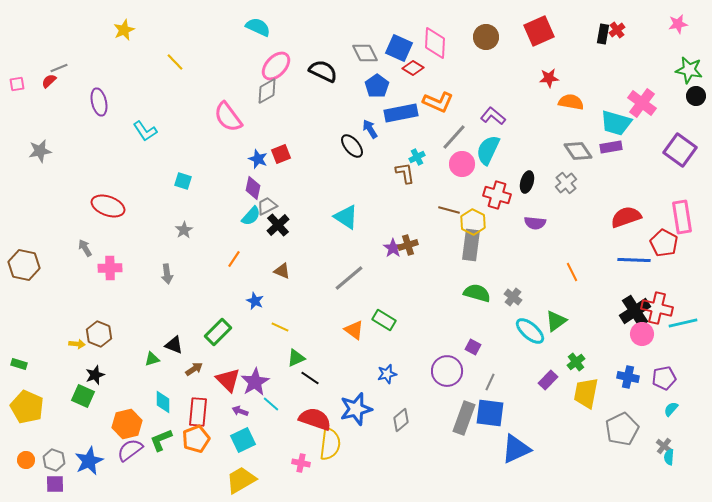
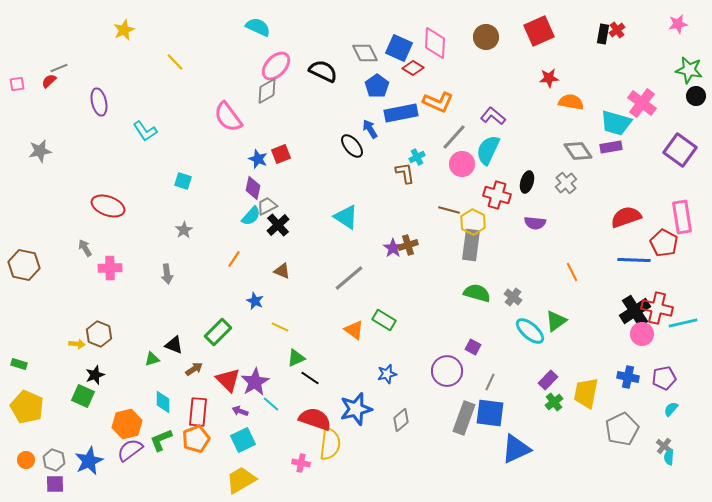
green cross at (576, 362): moved 22 px left, 40 px down
